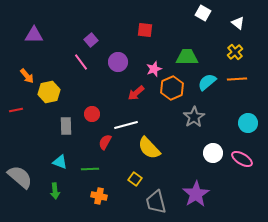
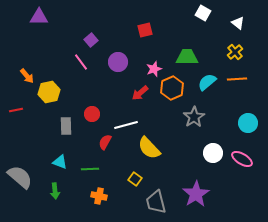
red square: rotated 21 degrees counterclockwise
purple triangle: moved 5 px right, 18 px up
red arrow: moved 4 px right
